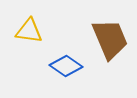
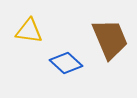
blue diamond: moved 3 px up; rotated 8 degrees clockwise
